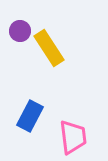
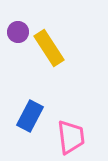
purple circle: moved 2 px left, 1 px down
pink trapezoid: moved 2 px left
